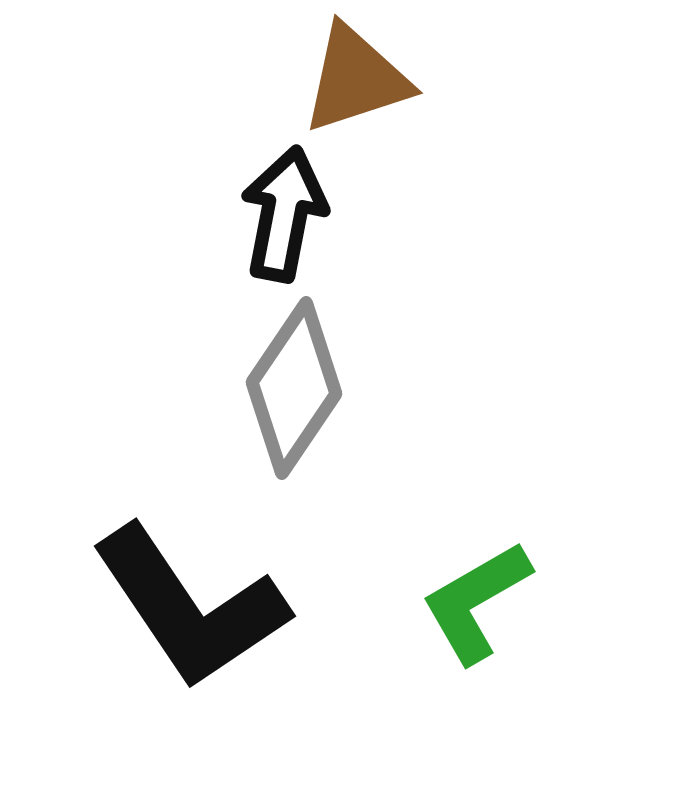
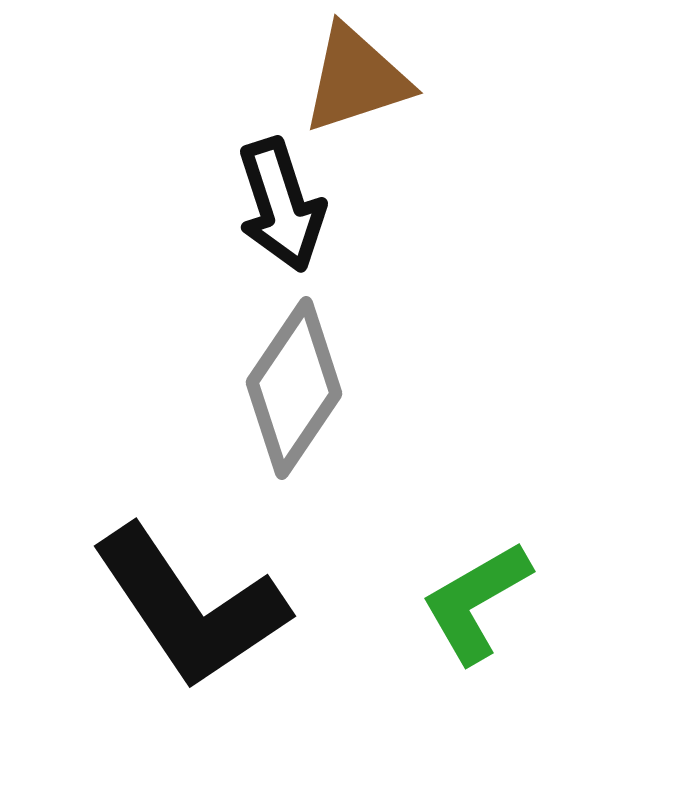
black arrow: moved 3 px left, 9 px up; rotated 151 degrees clockwise
